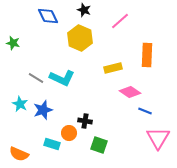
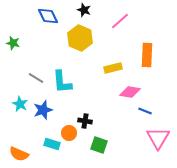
cyan L-shape: moved 4 px down; rotated 60 degrees clockwise
pink diamond: rotated 25 degrees counterclockwise
